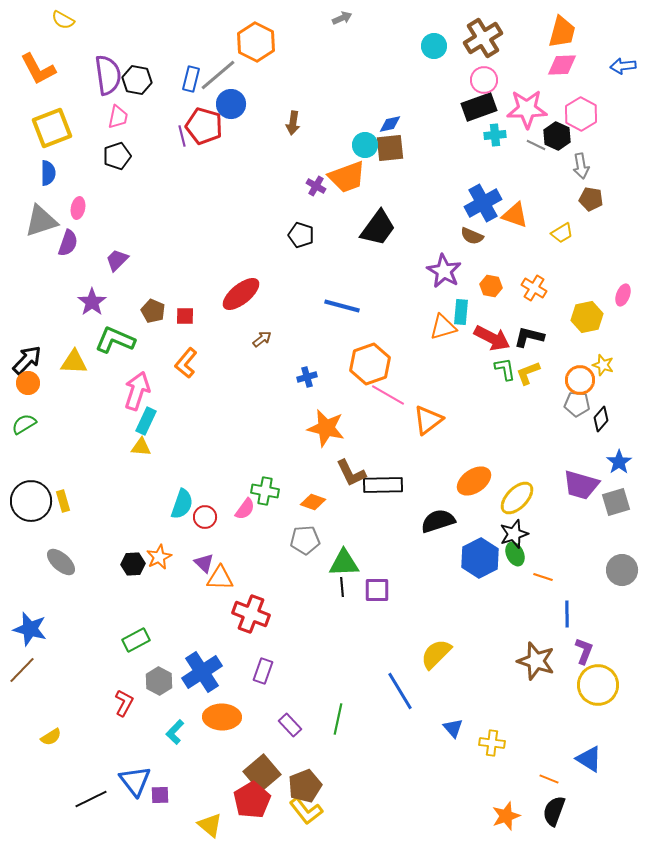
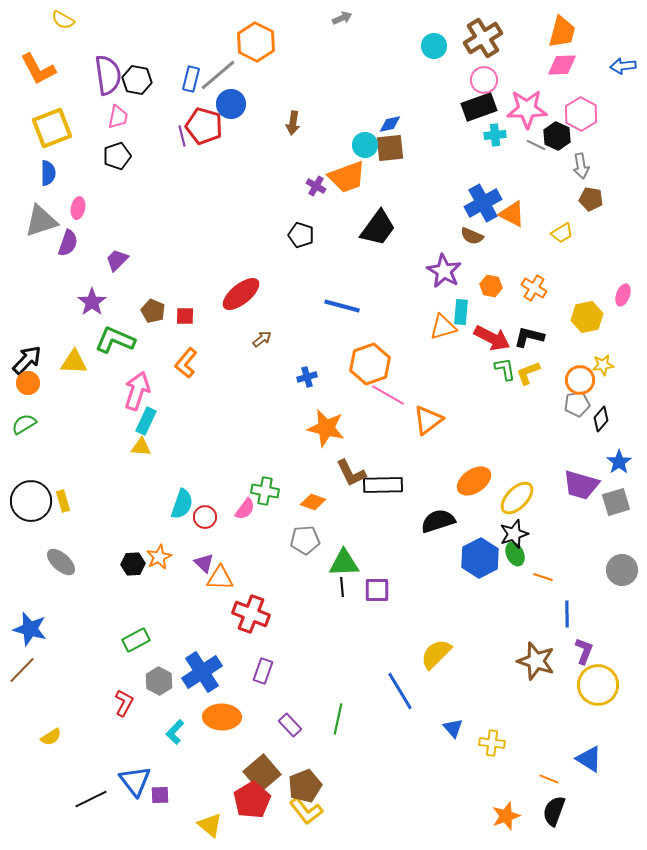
orange triangle at (515, 215): moved 3 px left, 1 px up; rotated 8 degrees clockwise
yellow star at (603, 365): rotated 25 degrees counterclockwise
gray pentagon at (577, 404): rotated 15 degrees counterclockwise
